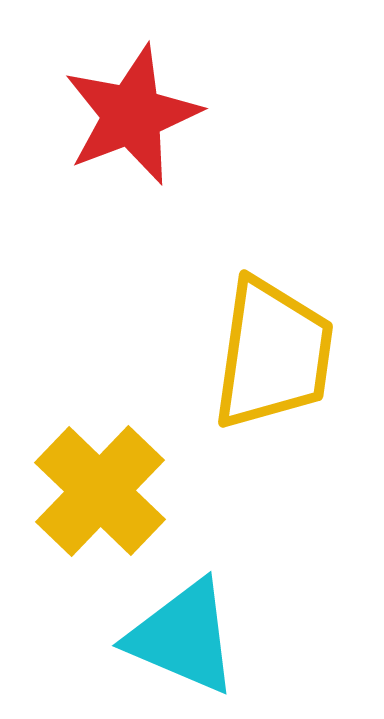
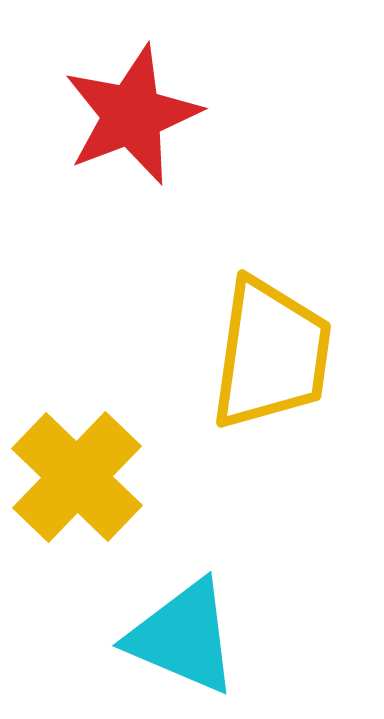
yellow trapezoid: moved 2 px left
yellow cross: moved 23 px left, 14 px up
